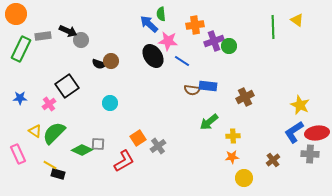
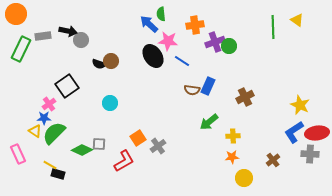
black arrow at (68, 31): rotated 12 degrees counterclockwise
purple cross at (214, 41): moved 1 px right, 1 px down
blue rectangle at (208, 86): rotated 72 degrees counterclockwise
blue star at (20, 98): moved 24 px right, 20 px down
gray square at (98, 144): moved 1 px right
